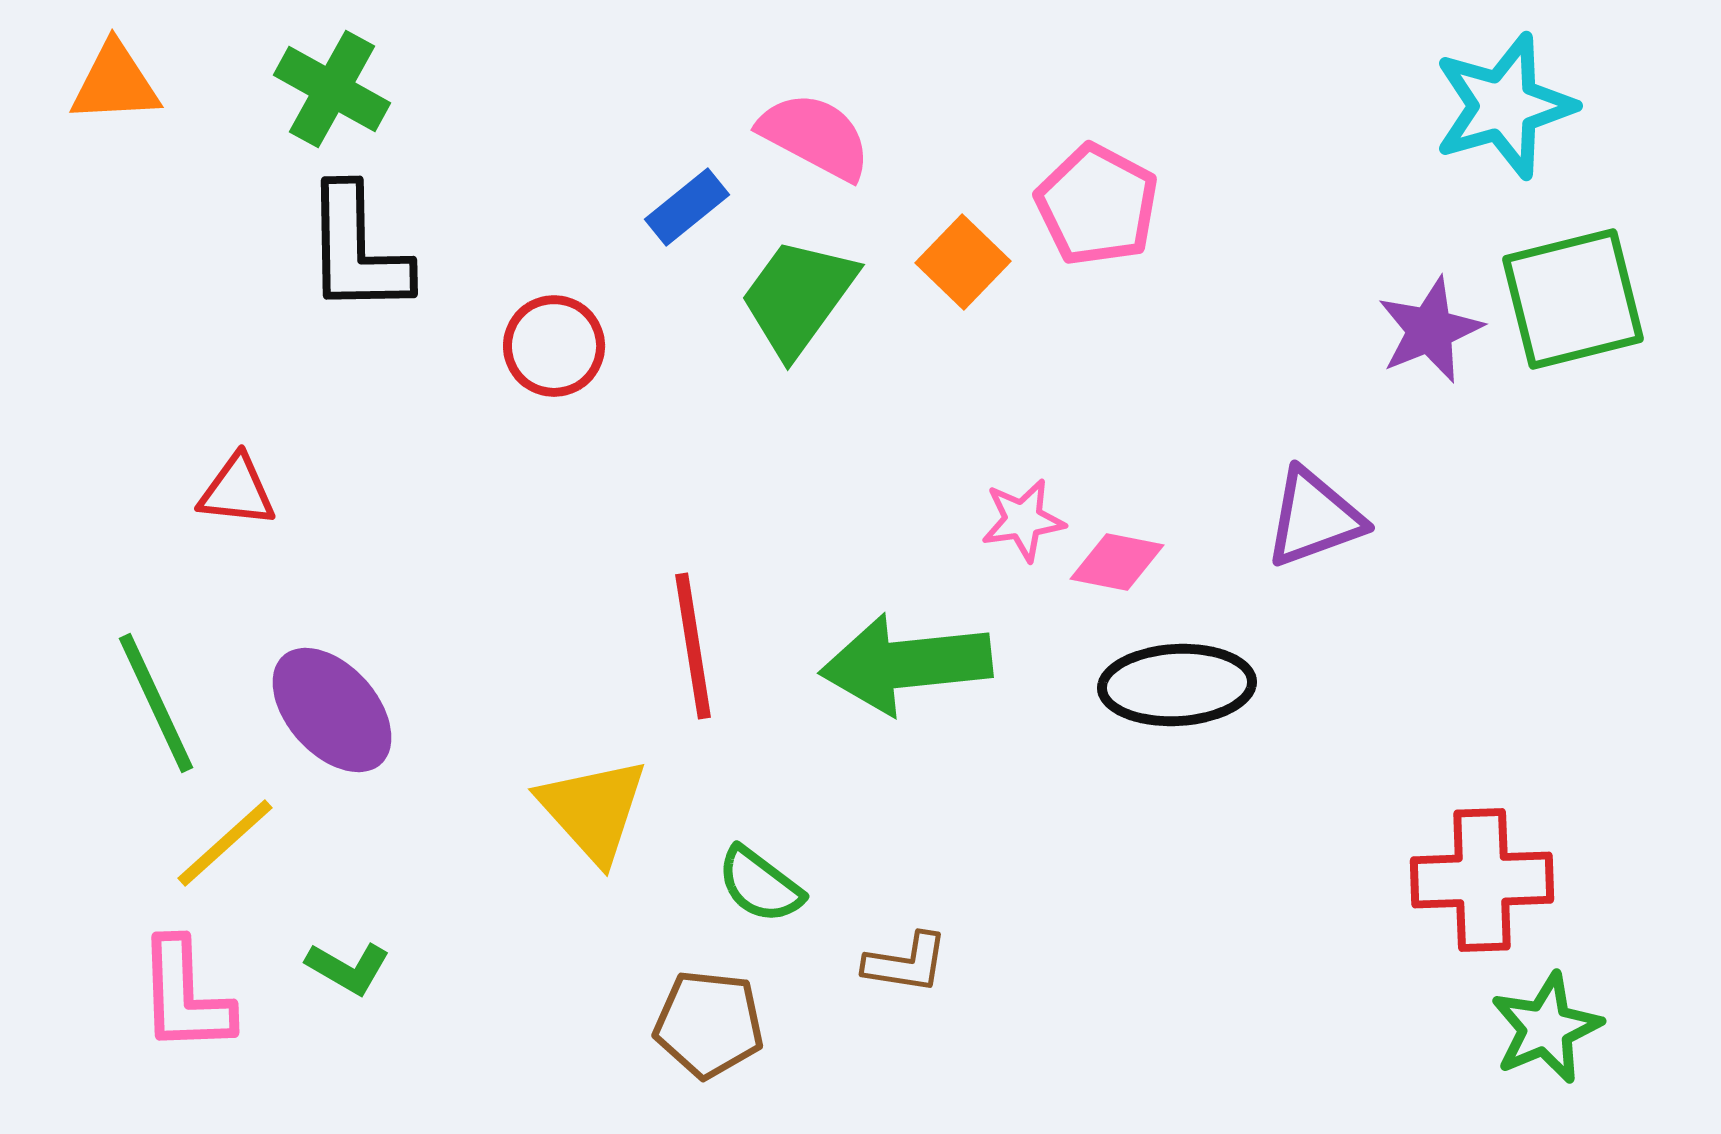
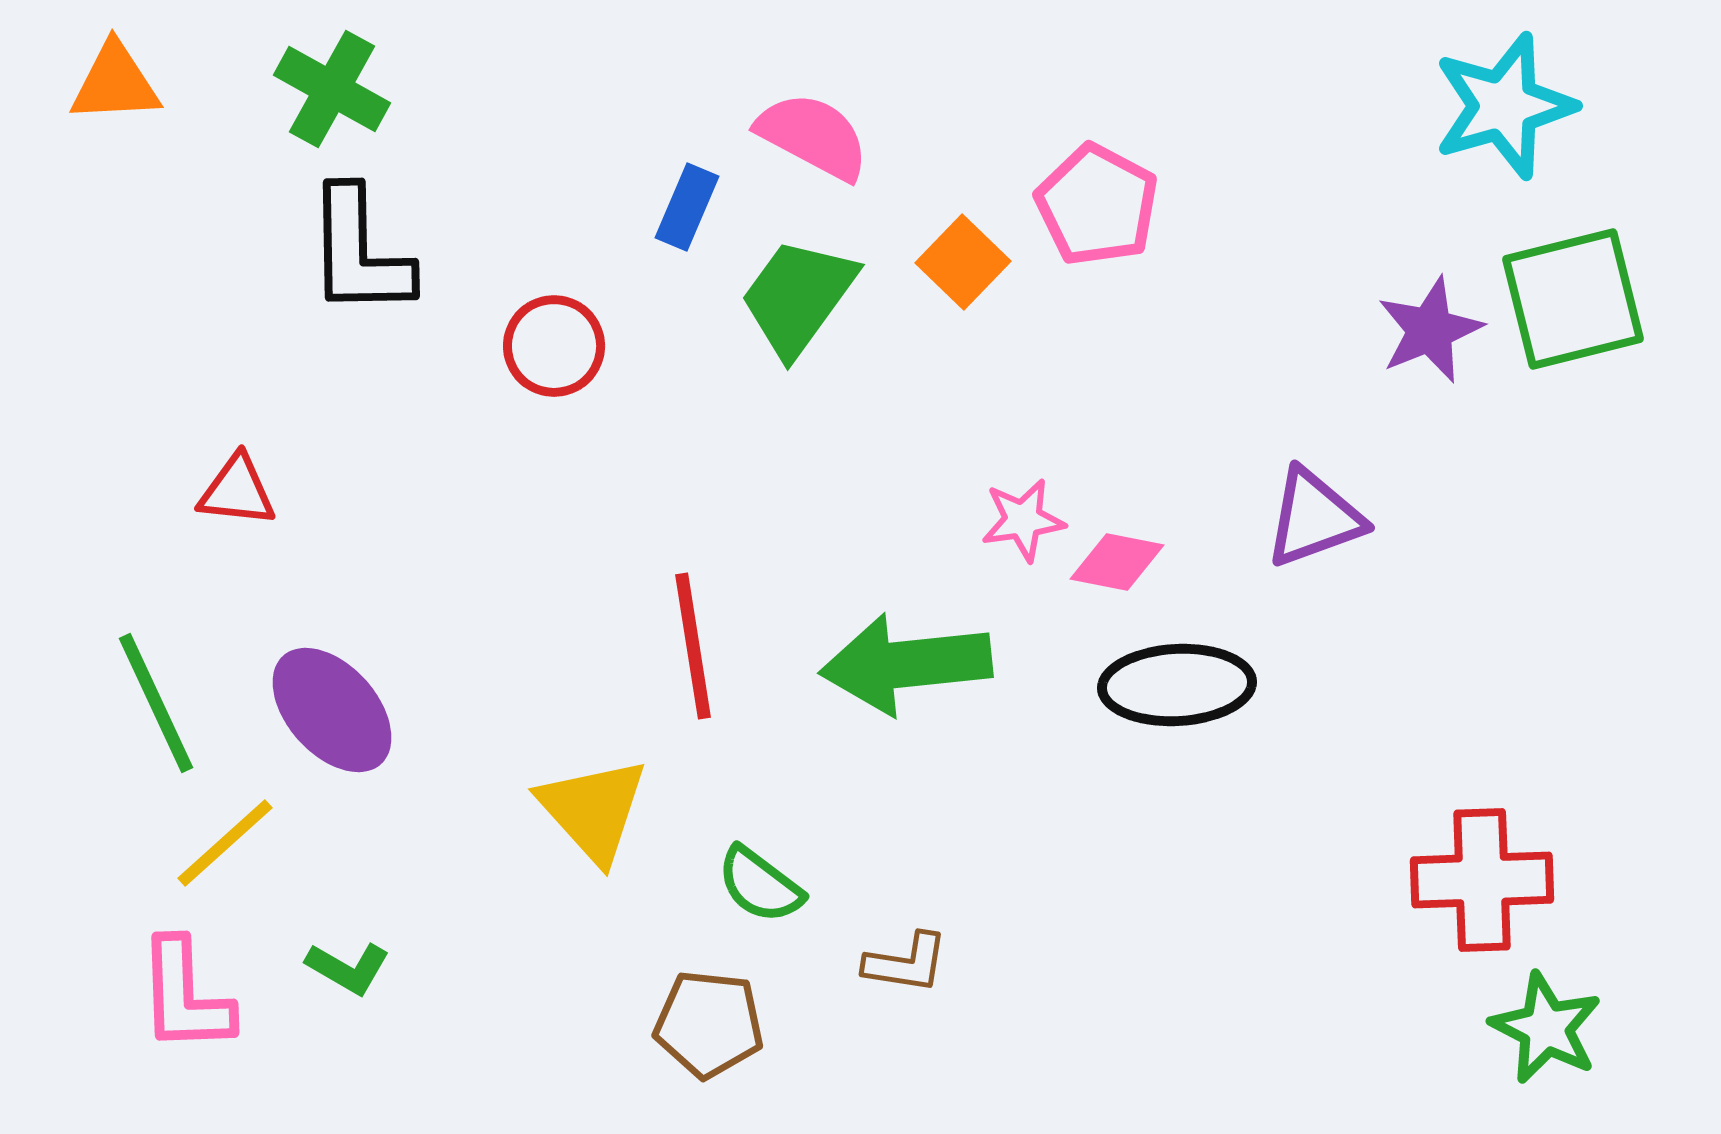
pink semicircle: moved 2 px left
blue rectangle: rotated 28 degrees counterclockwise
black L-shape: moved 2 px right, 2 px down
green star: rotated 22 degrees counterclockwise
